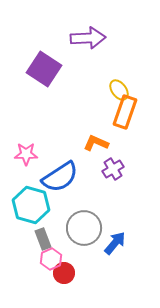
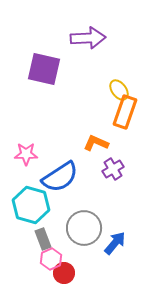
purple square: rotated 20 degrees counterclockwise
